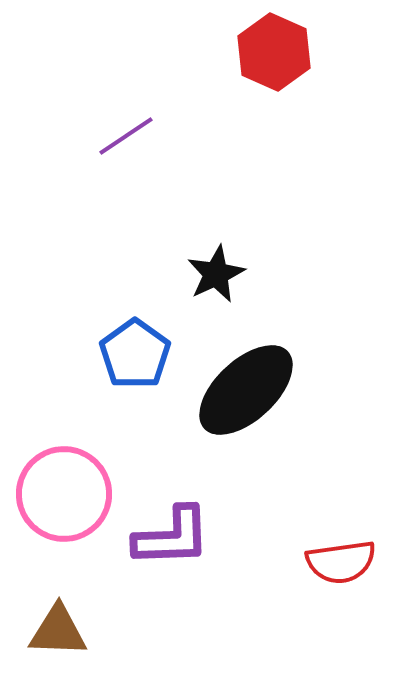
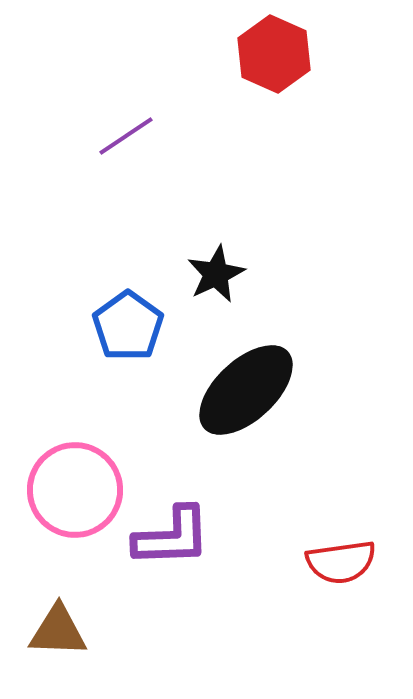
red hexagon: moved 2 px down
blue pentagon: moved 7 px left, 28 px up
pink circle: moved 11 px right, 4 px up
